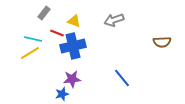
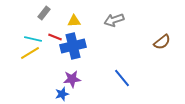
yellow triangle: rotated 24 degrees counterclockwise
red line: moved 2 px left, 4 px down
brown semicircle: rotated 36 degrees counterclockwise
